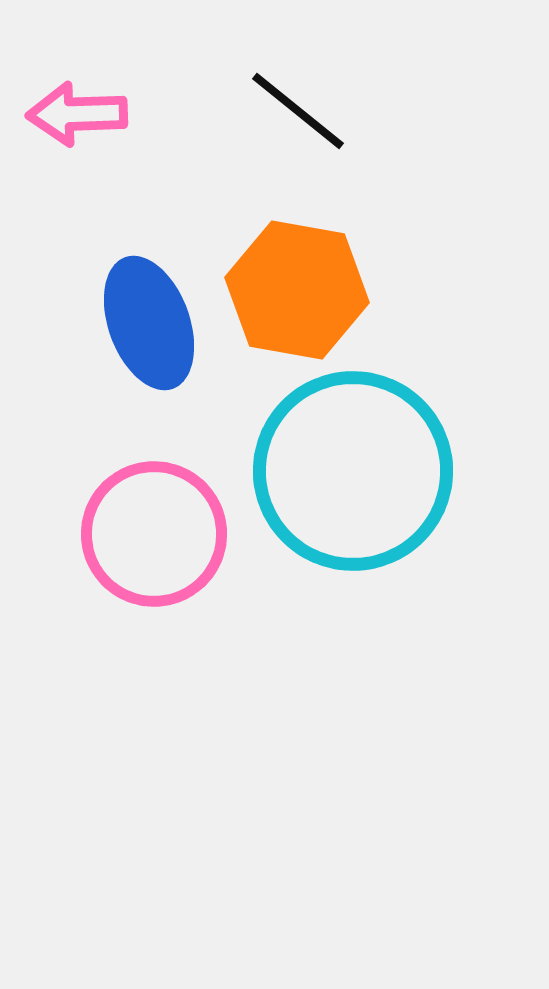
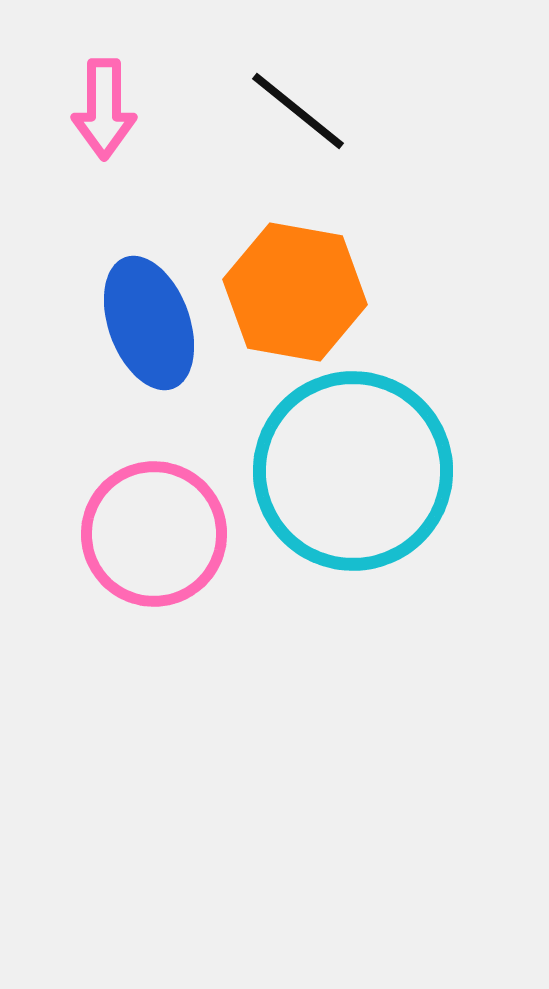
pink arrow: moved 27 px right, 5 px up; rotated 88 degrees counterclockwise
orange hexagon: moved 2 px left, 2 px down
